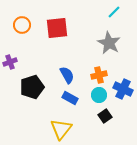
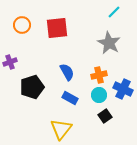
blue semicircle: moved 3 px up
